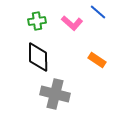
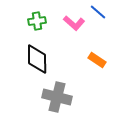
pink L-shape: moved 2 px right
black diamond: moved 1 px left, 2 px down
gray cross: moved 2 px right, 3 px down
